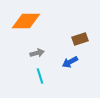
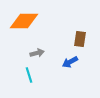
orange diamond: moved 2 px left
brown rectangle: rotated 63 degrees counterclockwise
cyan line: moved 11 px left, 1 px up
